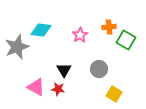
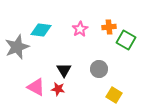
pink star: moved 6 px up
yellow square: moved 1 px down
